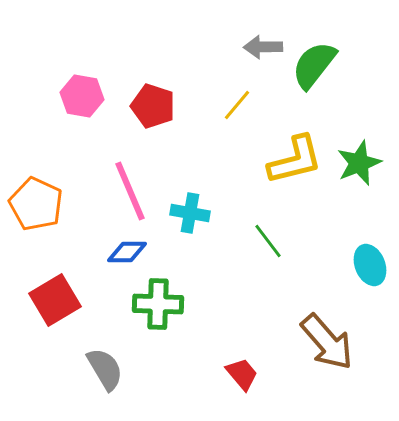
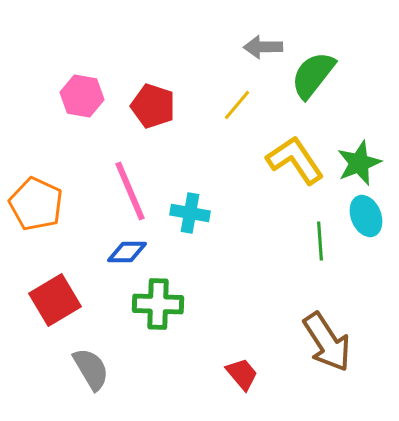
green semicircle: moved 1 px left, 10 px down
yellow L-shape: rotated 110 degrees counterclockwise
green line: moved 52 px right; rotated 33 degrees clockwise
cyan ellipse: moved 4 px left, 49 px up
brown arrow: rotated 8 degrees clockwise
gray semicircle: moved 14 px left
